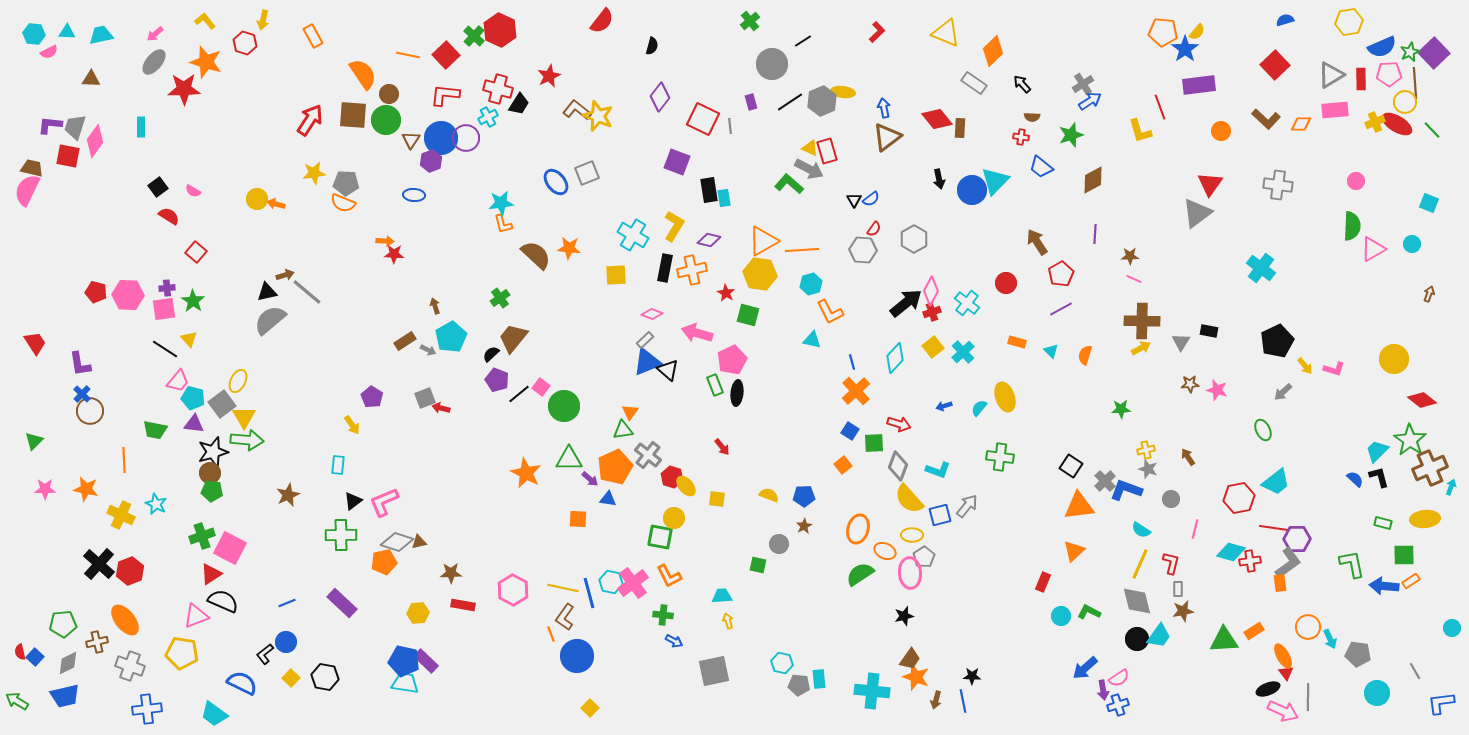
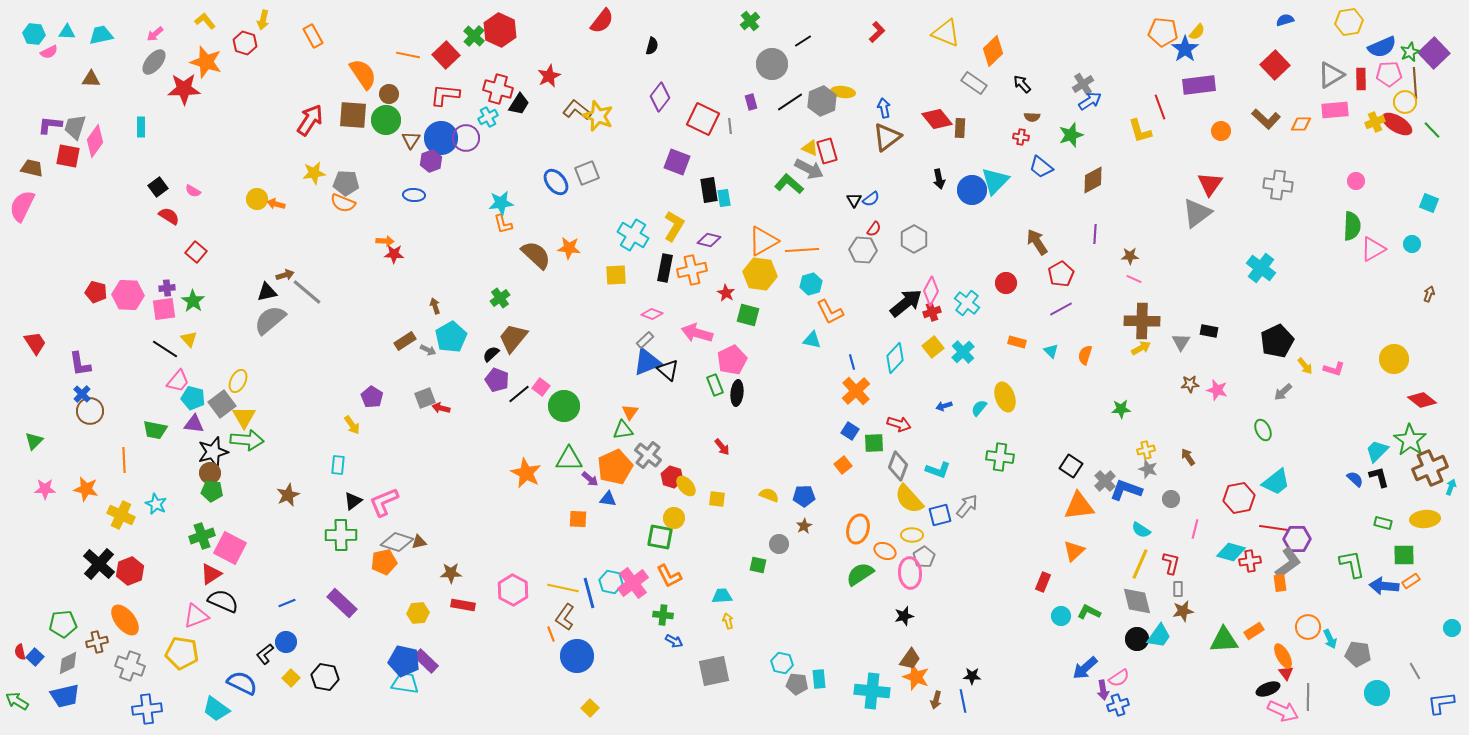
pink semicircle at (27, 190): moved 5 px left, 16 px down
gray pentagon at (799, 685): moved 2 px left, 1 px up
cyan trapezoid at (214, 714): moved 2 px right, 5 px up
